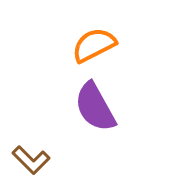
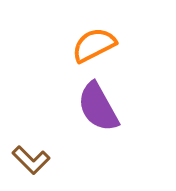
purple semicircle: moved 3 px right
